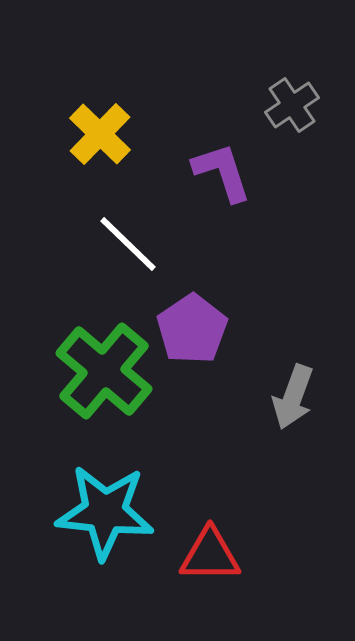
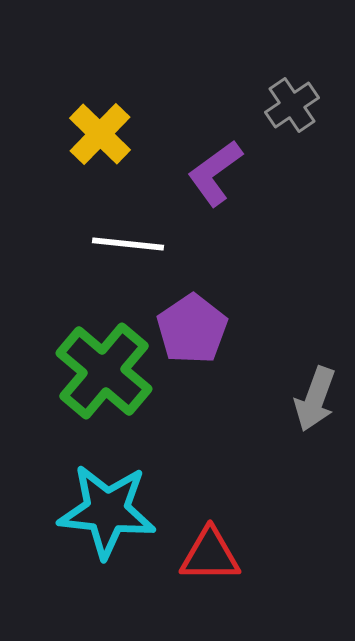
purple L-shape: moved 7 px left, 1 px down; rotated 108 degrees counterclockwise
white line: rotated 38 degrees counterclockwise
gray arrow: moved 22 px right, 2 px down
cyan star: moved 2 px right, 1 px up
